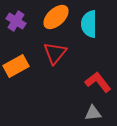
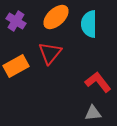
red triangle: moved 5 px left
